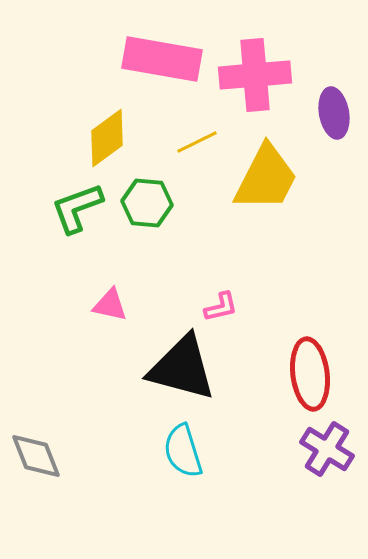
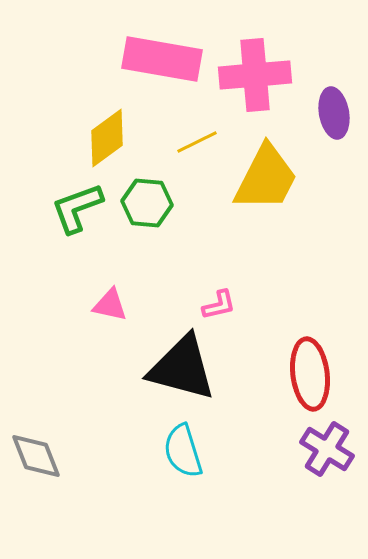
pink L-shape: moved 2 px left, 2 px up
